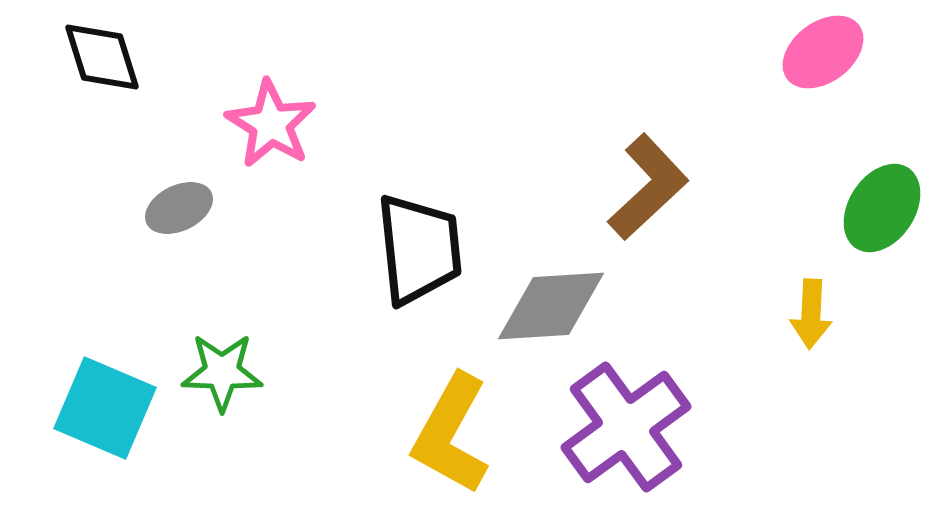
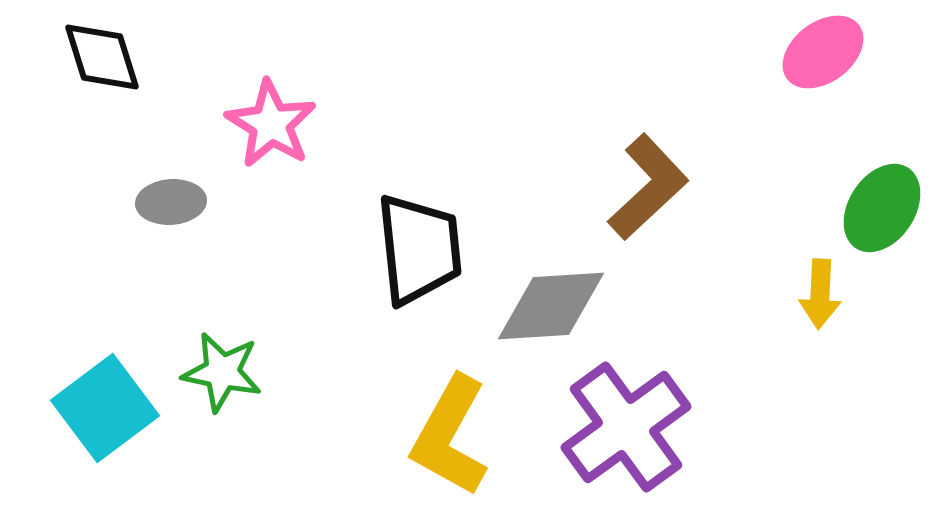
gray ellipse: moved 8 px left, 6 px up; rotated 22 degrees clockwise
yellow arrow: moved 9 px right, 20 px up
green star: rotated 10 degrees clockwise
cyan square: rotated 30 degrees clockwise
yellow L-shape: moved 1 px left, 2 px down
